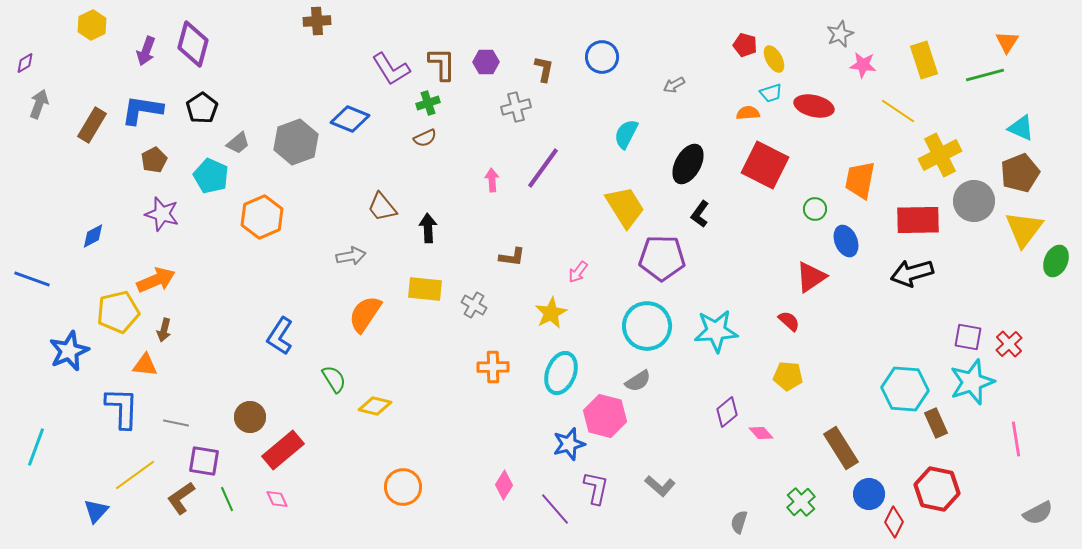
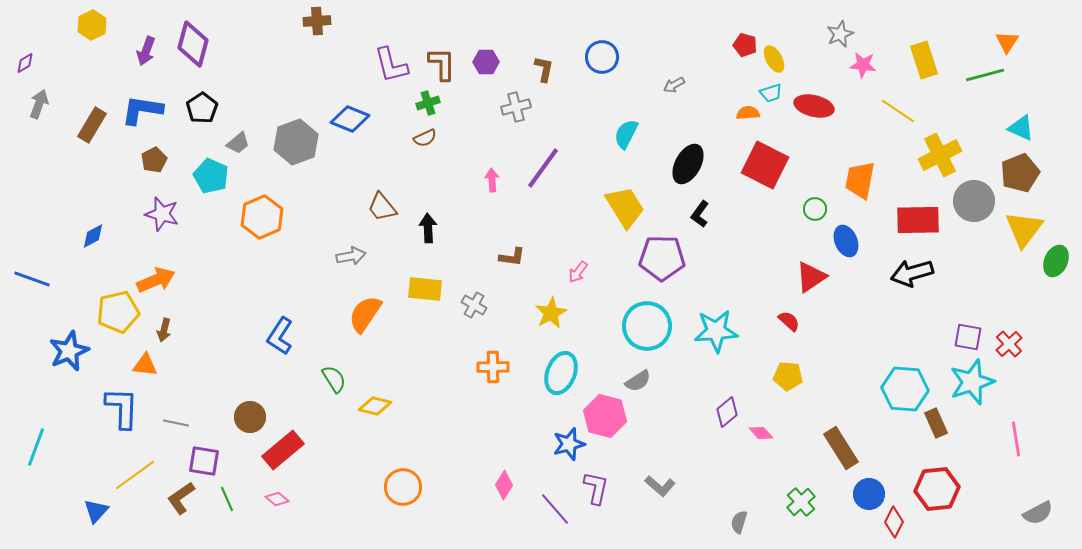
purple L-shape at (391, 69): moved 4 px up; rotated 18 degrees clockwise
red hexagon at (937, 489): rotated 18 degrees counterclockwise
pink diamond at (277, 499): rotated 25 degrees counterclockwise
